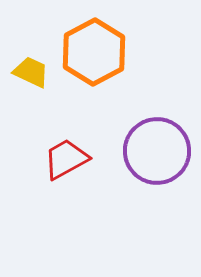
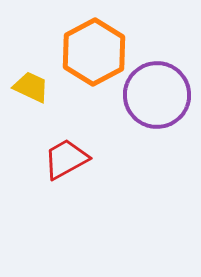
yellow trapezoid: moved 15 px down
purple circle: moved 56 px up
